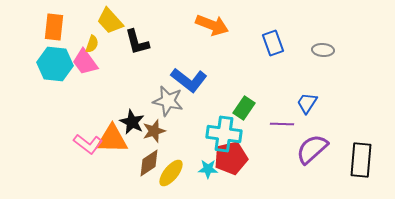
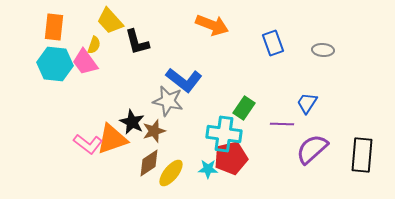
yellow semicircle: moved 2 px right, 1 px down
blue L-shape: moved 5 px left
orange triangle: rotated 20 degrees counterclockwise
black rectangle: moved 1 px right, 5 px up
